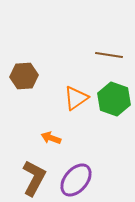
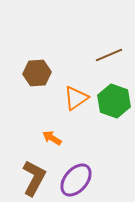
brown line: rotated 32 degrees counterclockwise
brown hexagon: moved 13 px right, 3 px up
green hexagon: moved 2 px down
orange arrow: moved 1 px right; rotated 12 degrees clockwise
